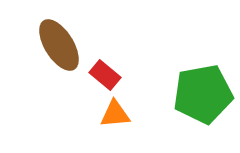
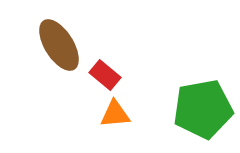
green pentagon: moved 15 px down
